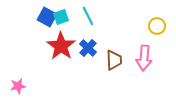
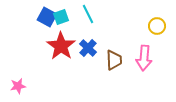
cyan line: moved 2 px up
